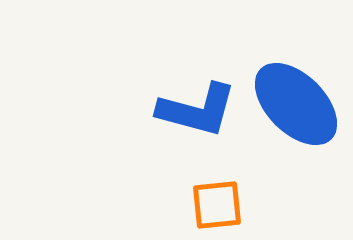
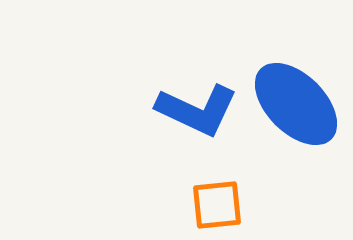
blue L-shape: rotated 10 degrees clockwise
